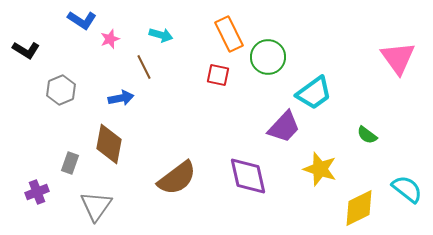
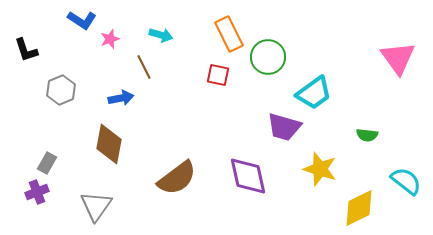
black L-shape: rotated 40 degrees clockwise
purple trapezoid: rotated 63 degrees clockwise
green semicircle: rotated 30 degrees counterclockwise
gray rectangle: moved 23 px left; rotated 10 degrees clockwise
cyan semicircle: moved 1 px left, 8 px up
